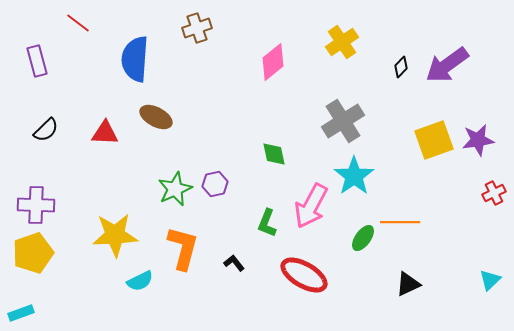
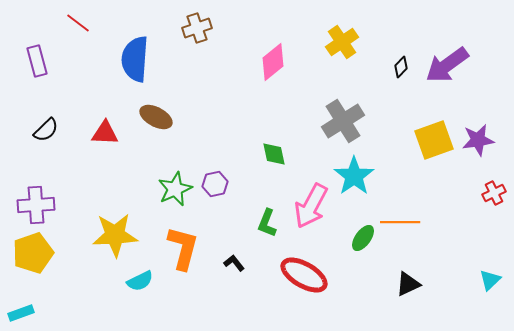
purple cross: rotated 6 degrees counterclockwise
